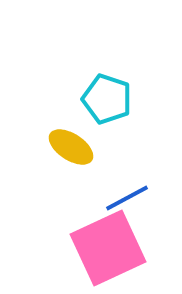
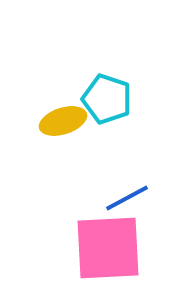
yellow ellipse: moved 8 px left, 26 px up; rotated 51 degrees counterclockwise
pink square: rotated 22 degrees clockwise
